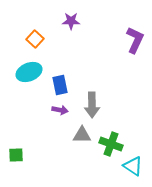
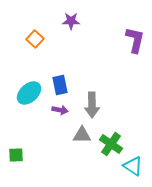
purple L-shape: rotated 12 degrees counterclockwise
cyan ellipse: moved 21 px down; rotated 20 degrees counterclockwise
green cross: rotated 15 degrees clockwise
